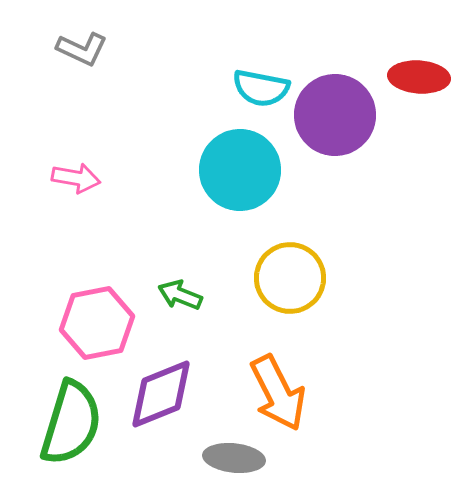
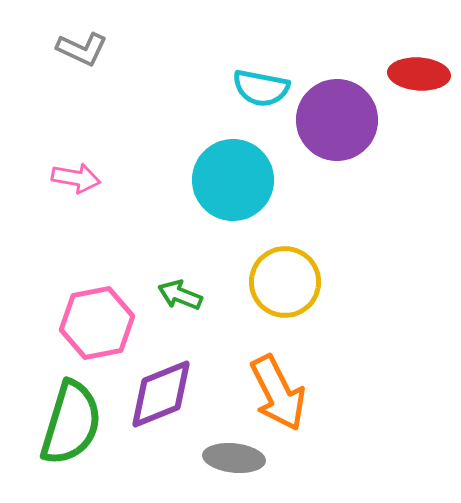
red ellipse: moved 3 px up
purple circle: moved 2 px right, 5 px down
cyan circle: moved 7 px left, 10 px down
yellow circle: moved 5 px left, 4 px down
